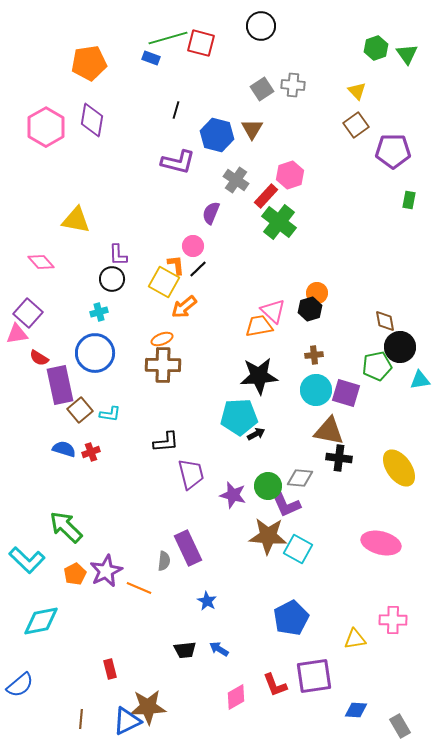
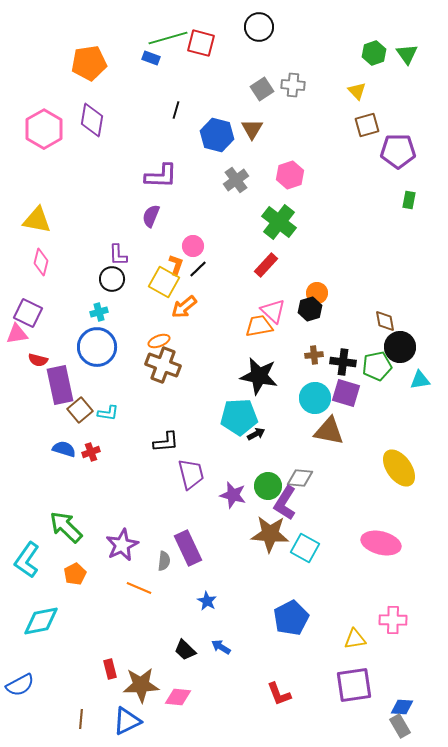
black circle at (261, 26): moved 2 px left, 1 px down
green hexagon at (376, 48): moved 2 px left, 5 px down
brown square at (356, 125): moved 11 px right; rotated 20 degrees clockwise
pink hexagon at (46, 127): moved 2 px left, 2 px down
purple pentagon at (393, 151): moved 5 px right
purple L-shape at (178, 162): moved 17 px left, 14 px down; rotated 12 degrees counterclockwise
gray cross at (236, 180): rotated 20 degrees clockwise
red rectangle at (266, 196): moved 69 px down
purple semicircle at (211, 213): moved 60 px left, 3 px down
yellow triangle at (76, 220): moved 39 px left
pink diamond at (41, 262): rotated 56 degrees clockwise
orange L-shape at (176, 265): rotated 25 degrees clockwise
purple square at (28, 313): rotated 16 degrees counterclockwise
orange ellipse at (162, 339): moved 3 px left, 2 px down
blue circle at (95, 353): moved 2 px right, 6 px up
red semicircle at (39, 358): moved 1 px left, 2 px down; rotated 18 degrees counterclockwise
brown cross at (163, 365): rotated 20 degrees clockwise
black star at (259, 376): rotated 15 degrees clockwise
cyan circle at (316, 390): moved 1 px left, 8 px down
cyan L-shape at (110, 414): moved 2 px left, 1 px up
black cross at (339, 458): moved 4 px right, 96 px up
purple L-shape at (285, 503): rotated 56 degrees clockwise
brown star at (268, 536): moved 2 px right, 2 px up
cyan square at (298, 549): moved 7 px right, 1 px up
cyan L-shape at (27, 560): rotated 81 degrees clockwise
purple star at (106, 571): moved 16 px right, 26 px up
blue arrow at (219, 649): moved 2 px right, 2 px up
black trapezoid at (185, 650): rotated 50 degrees clockwise
purple square at (314, 676): moved 40 px right, 9 px down
blue semicircle at (20, 685): rotated 12 degrees clockwise
red L-shape at (275, 685): moved 4 px right, 9 px down
pink diamond at (236, 697): moved 58 px left; rotated 36 degrees clockwise
brown star at (148, 707): moved 7 px left, 22 px up
blue diamond at (356, 710): moved 46 px right, 3 px up
